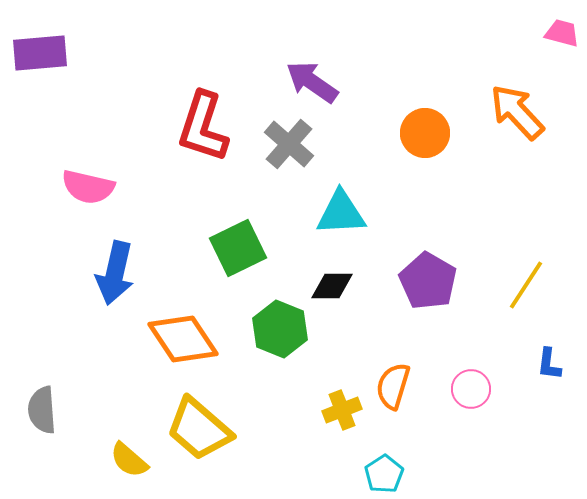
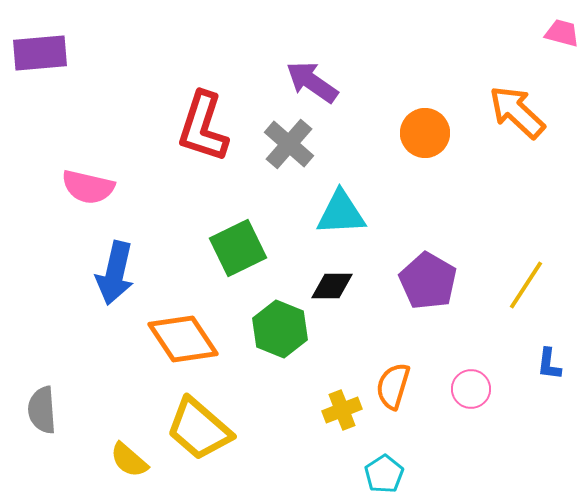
orange arrow: rotated 4 degrees counterclockwise
